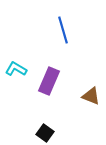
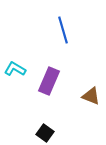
cyan L-shape: moved 1 px left
